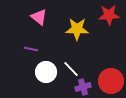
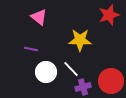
red star: rotated 15 degrees counterclockwise
yellow star: moved 3 px right, 11 px down
